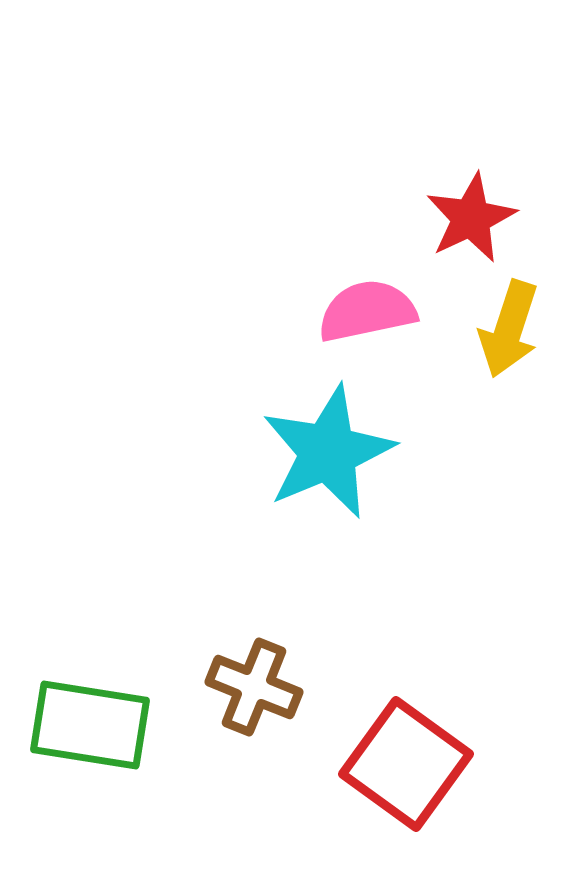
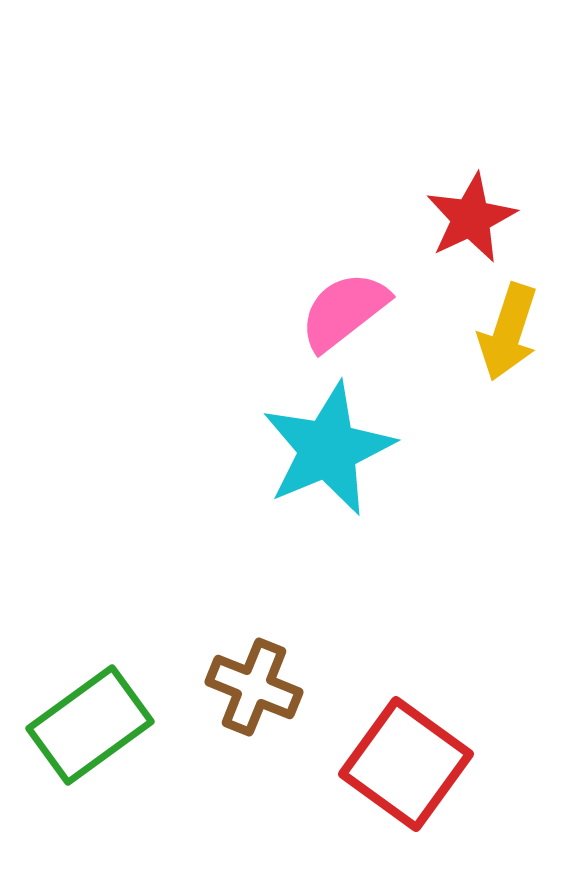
pink semicircle: moved 23 px left; rotated 26 degrees counterclockwise
yellow arrow: moved 1 px left, 3 px down
cyan star: moved 3 px up
green rectangle: rotated 45 degrees counterclockwise
